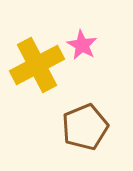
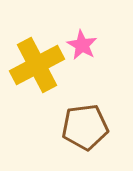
brown pentagon: rotated 15 degrees clockwise
